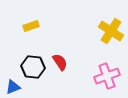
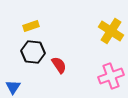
red semicircle: moved 1 px left, 3 px down
black hexagon: moved 15 px up
pink cross: moved 4 px right
blue triangle: rotated 35 degrees counterclockwise
